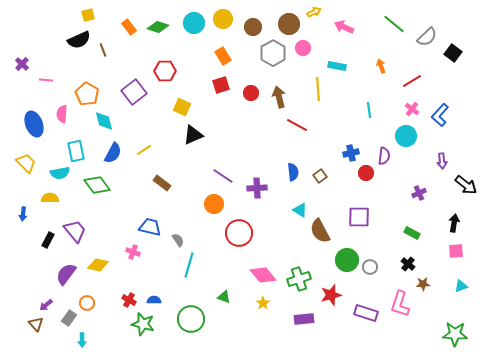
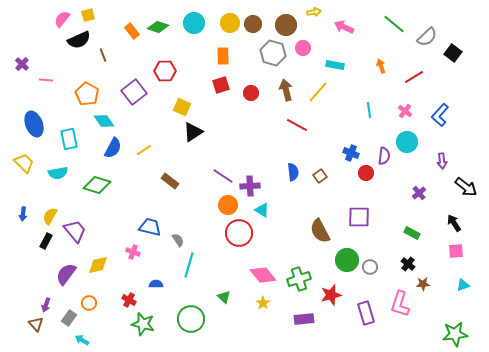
yellow arrow at (314, 12): rotated 16 degrees clockwise
yellow circle at (223, 19): moved 7 px right, 4 px down
brown circle at (289, 24): moved 3 px left, 1 px down
orange rectangle at (129, 27): moved 3 px right, 4 px down
brown circle at (253, 27): moved 3 px up
brown line at (103, 50): moved 5 px down
gray hexagon at (273, 53): rotated 15 degrees counterclockwise
orange rectangle at (223, 56): rotated 30 degrees clockwise
cyan rectangle at (337, 66): moved 2 px left, 1 px up
red line at (412, 81): moved 2 px right, 4 px up
yellow line at (318, 89): moved 3 px down; rotated 45 degrees clockwise
brown arrow at (279, 97): moved 7 px right, 7 px up
pink cross at (412, 109): moved 7 px left, 2 px down
pink semicircle at (62, 114): moved 95 px up; rotated 36 degrees clockwise
cyan diamond at (104, 121): rotated 20 degrees counterclockwise
black triangle at (193, 135): moved 3 px up; rotated 10 degrees counterclockwise
cyan circle at (406, 136): moved 1 px right, 6 px down
cyan rectangle at (76, 151): moved 7 px left, 12 px up
blue semicircle at (113, 153): moved 5 px up
blue cross at (351, 153): rotated 35 degrees clockwise
yellow trapezoid at (26, 163): moved 2 px left
cyan semicircle at (60, 173): moved 2 px left
brown rectangle at (162, 183): moved 8 px right, 2 px up
green diamond at (97, 185): rotated 36 degrees counterclockwise
black arrow at (466, 185): moved 2 px down
purple cross at (257, 188): moved 7 px left, 2 px up
purple cross at (419, 193): rotated 16 degrees counterclockwise
yellow semicircle at (50, 198): moved 18 px down; rotated 60 degrees counterclockwise
orange circle at (214, 204): moved 14 px right, 1 px down
cyan triangle at (300, 210): moved 38 px left
black arrow at (454, 223): rotated 42 degrees counterclockwise
black rectangle at (48, 240): moved 2 px left, 1 px down
yellow diamond at (98, 265): rotated 25 degrees counterclockwise
cyan triangle at (461, 286): moved 2 px right, 1 px up
green triangle at (224, 297): rotated 24 degrees clockwise
blue semicircle at (154, 300): moved 2 px right, 16 px up
orange circle at (87, 303): moved 2 px right
purple arrow at (46, 305): rotated 32 degrees counterclockwise
purple rectangle at (366, 313): rotated 55 degrees clockwise
green star at (455, 334): rotated 10 degrees counterclockwise
cyan arrow at (82, 340): rotated 120 degrees clockwise
